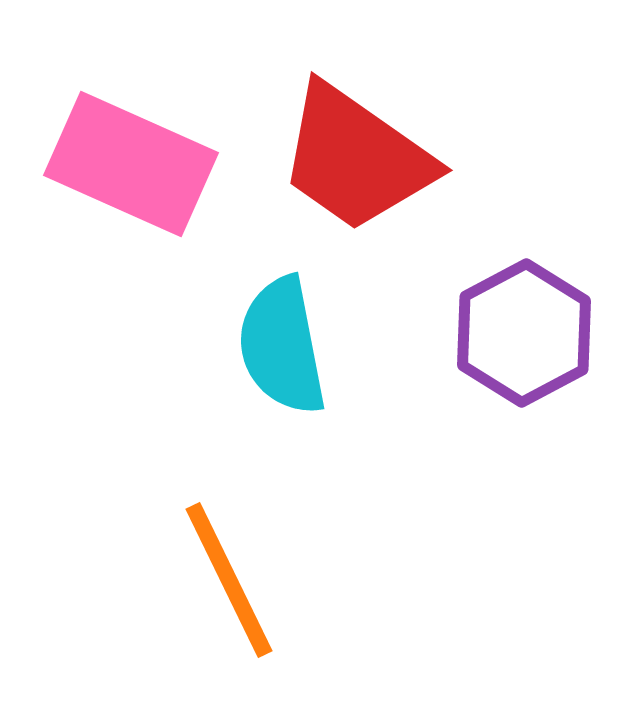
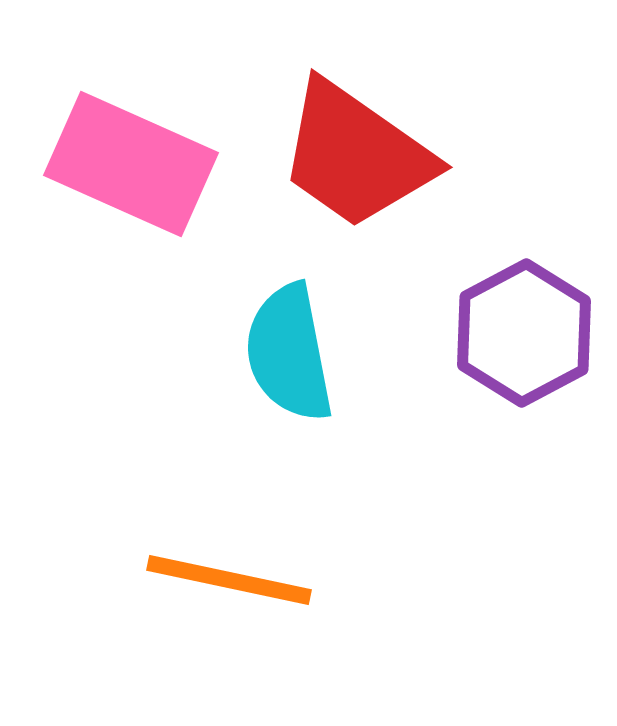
red trapezoid: moved 3 px up
cyan semicircle: moved 7 px right, 7 px down
orange line: rotated 52 degrees counterclockwise
